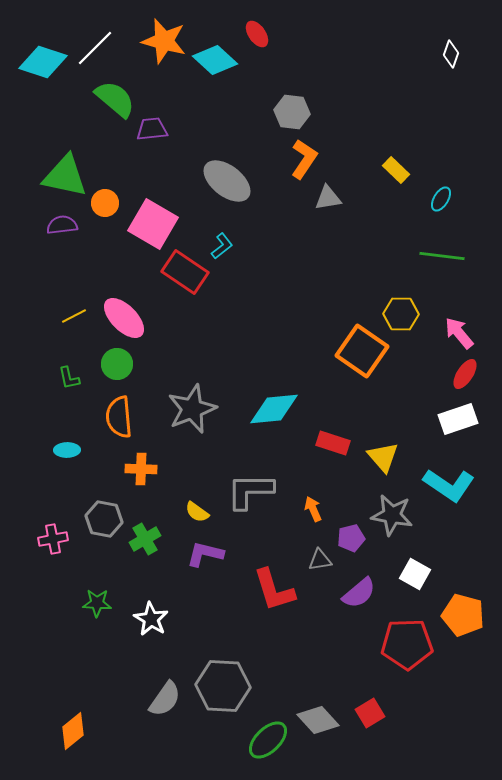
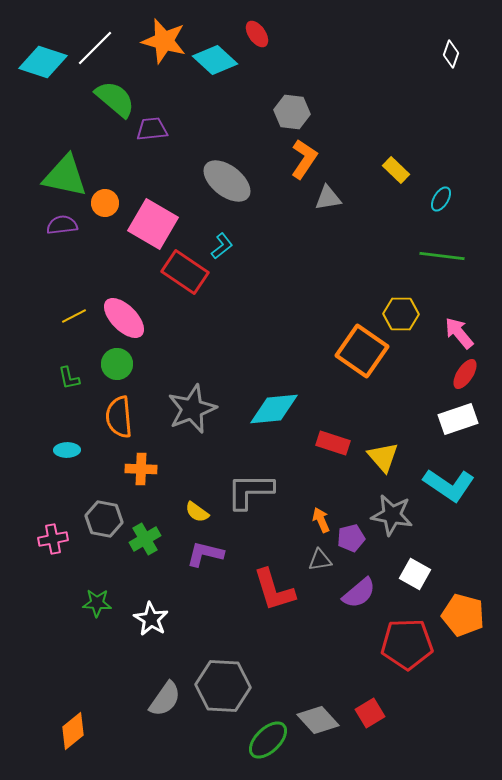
orange arrow at (313, 509): moved 8 px right, 11 px down
